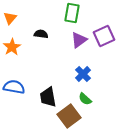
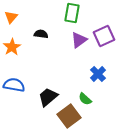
orange triangle: moved 1 px right, 1 px up
blue cross: moved 15 px right
blue semicircle: moved 2 px up
black trapezoid: rotated 60 degrees clockwise
